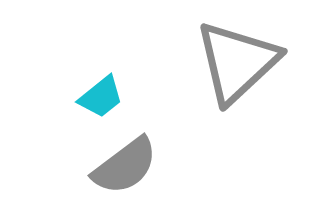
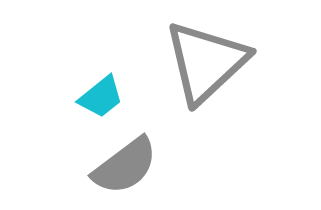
gray triangle: moved 31 px left
